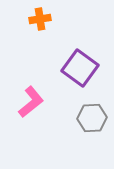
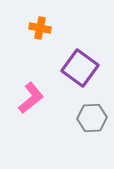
orange cross: moved 9 px down; rotated 20 degrees clockwise
pink L-shape: moved 4 px up
